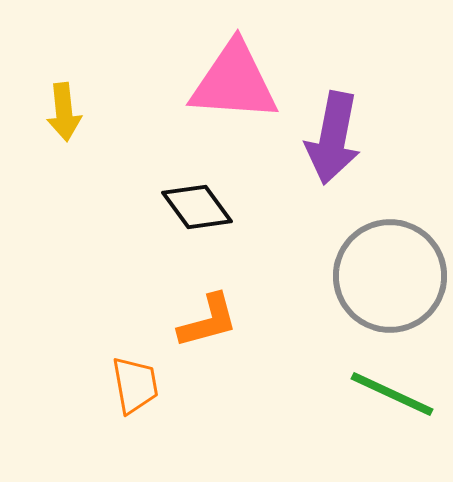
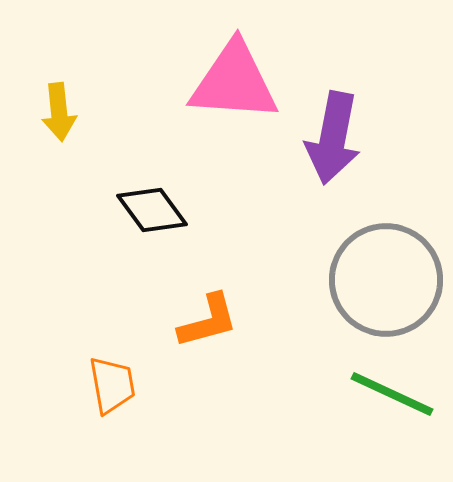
yellow arrow: moved 5 px left
black diamond: moved 45 px left, 3 px down
gray circle: moved 4 px left, 4 px down
orange trapezoid: moved 23 px left
